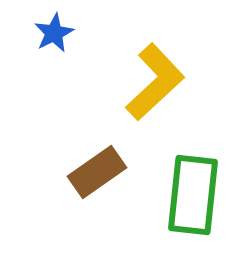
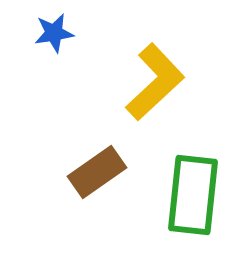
blue star: rotated 18 degrees clockwise
